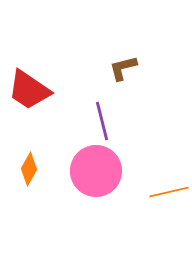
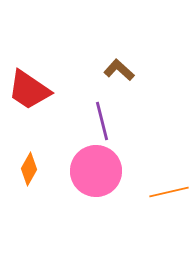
brown L-shape: moved 4 px left, 2 px down; rotated 56 degrees clockwise
